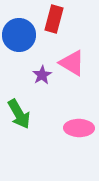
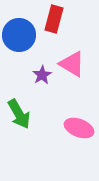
pink triangle: moved 1 px down
pink ellipse: rotated 20 degrees clockwise
